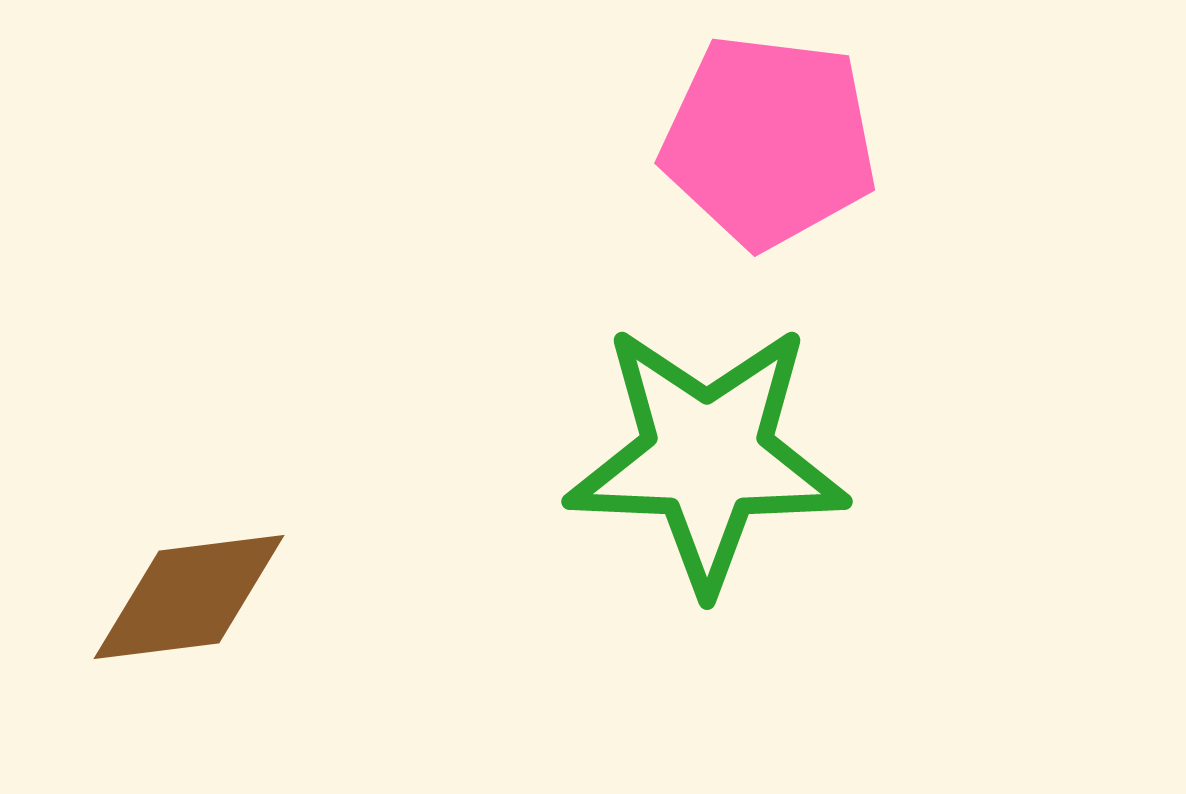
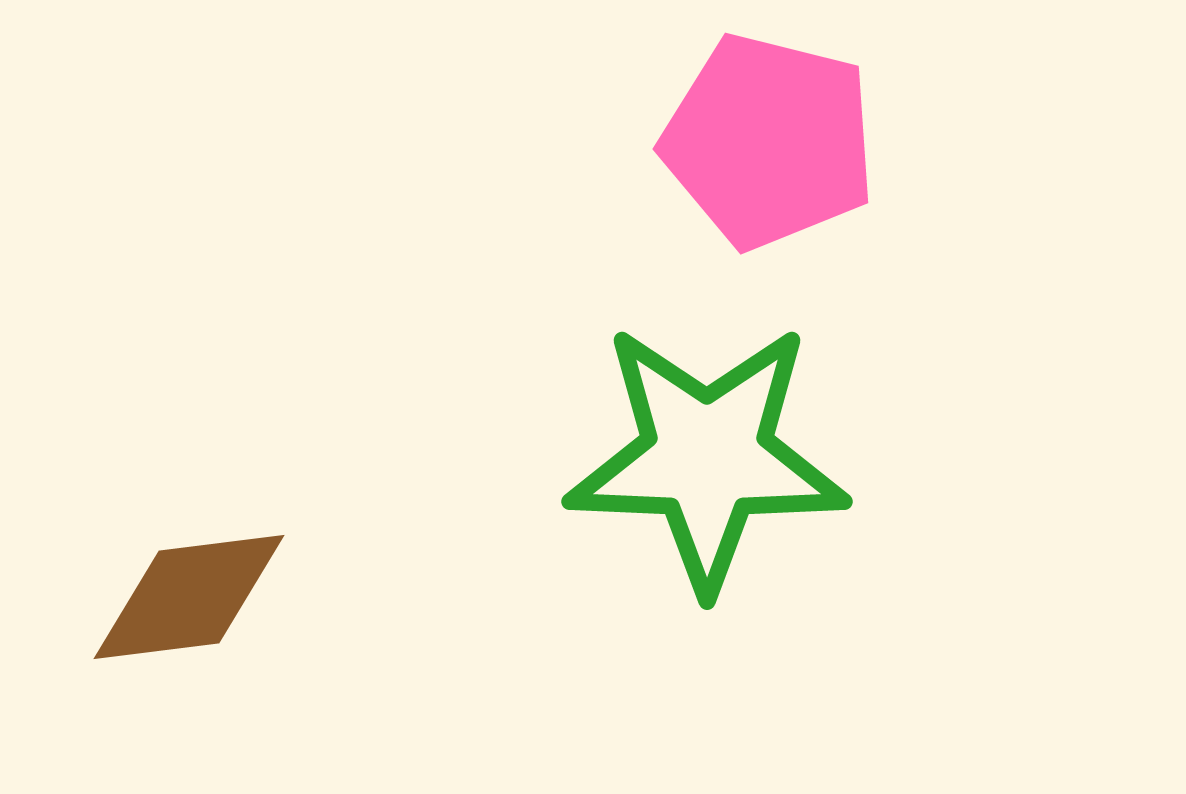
pink pentagon: rotated 7 degrees clockwise
